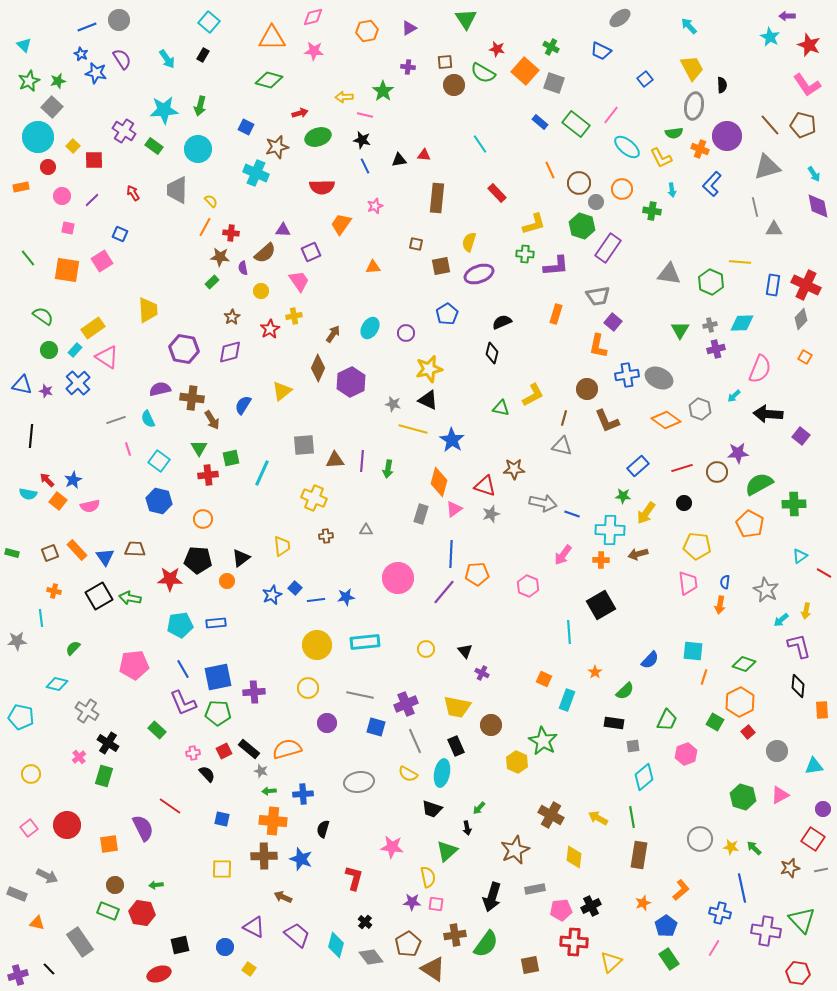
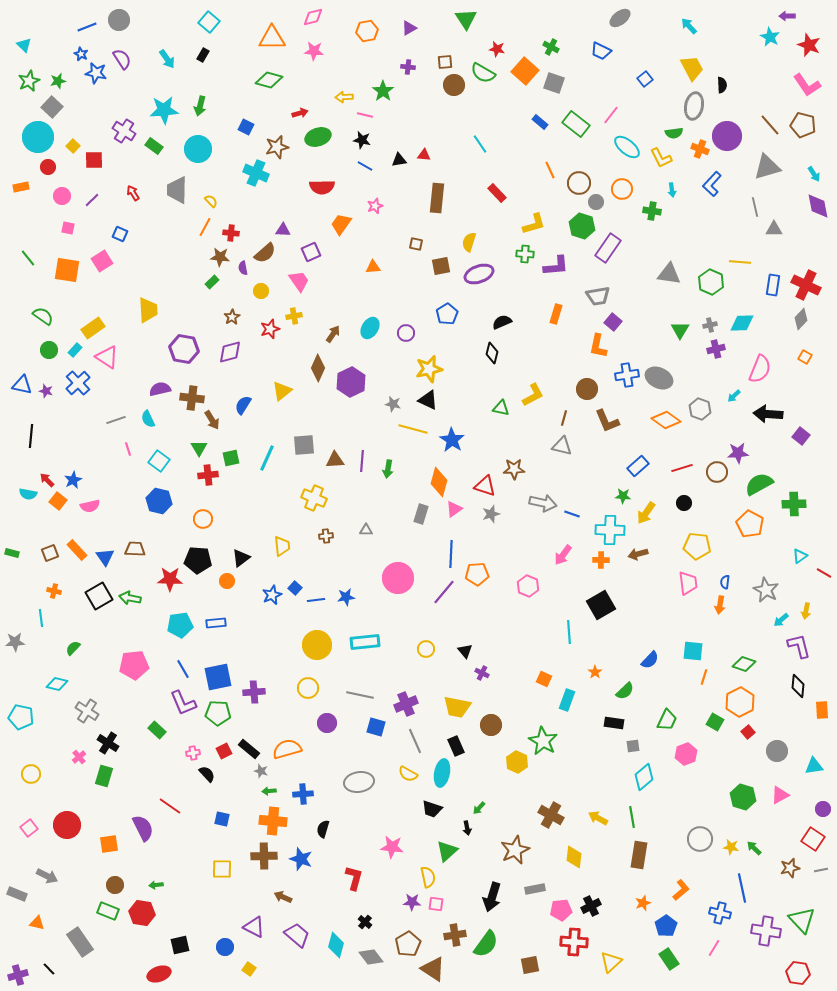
blue line at (365, 166): rotated 35 degrees counterclockwise
red star at (270, 329): rotated 12 degrees clockwise
cyan line at (262, 473): moved 5 px right, 15 px up
gray star at (17, 641): moved 2 px left, 1 px down
